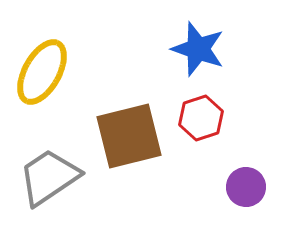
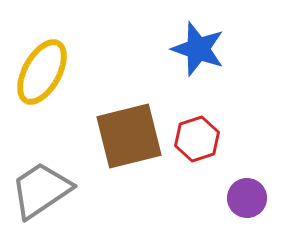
red hexagon: moved 4 px left, 21 px down
gray trapezoid: moved 8 px left, 13 px down
purple circle: moved 1 px right, 11 px down
